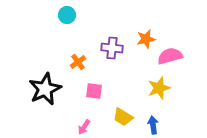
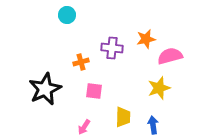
orange cross: moved 3 px right; rotated 21 degrees clockwise
yellow trapezoid: rotated 120 degrees counterclockwise
